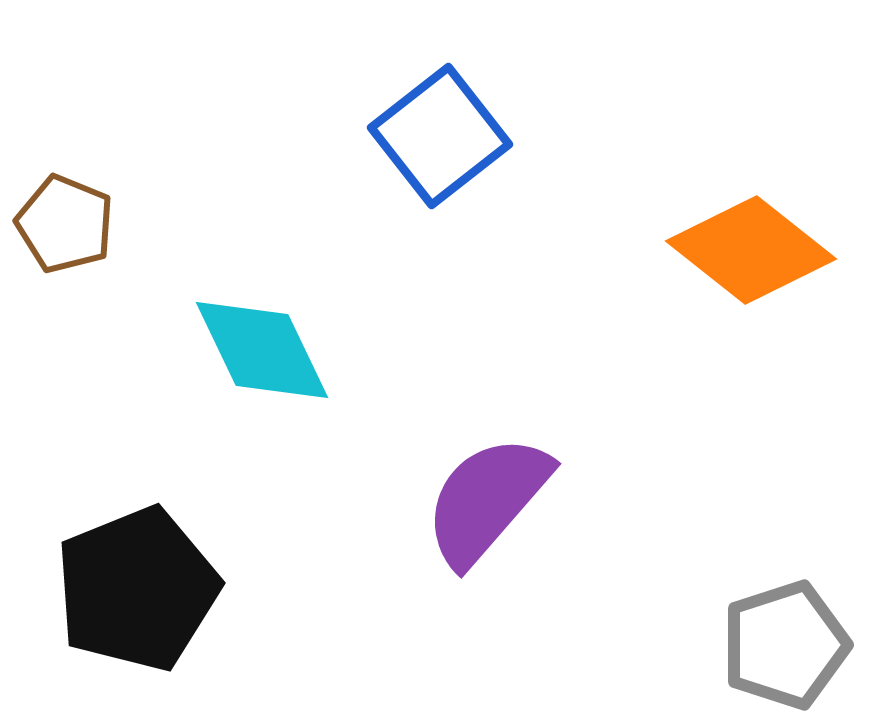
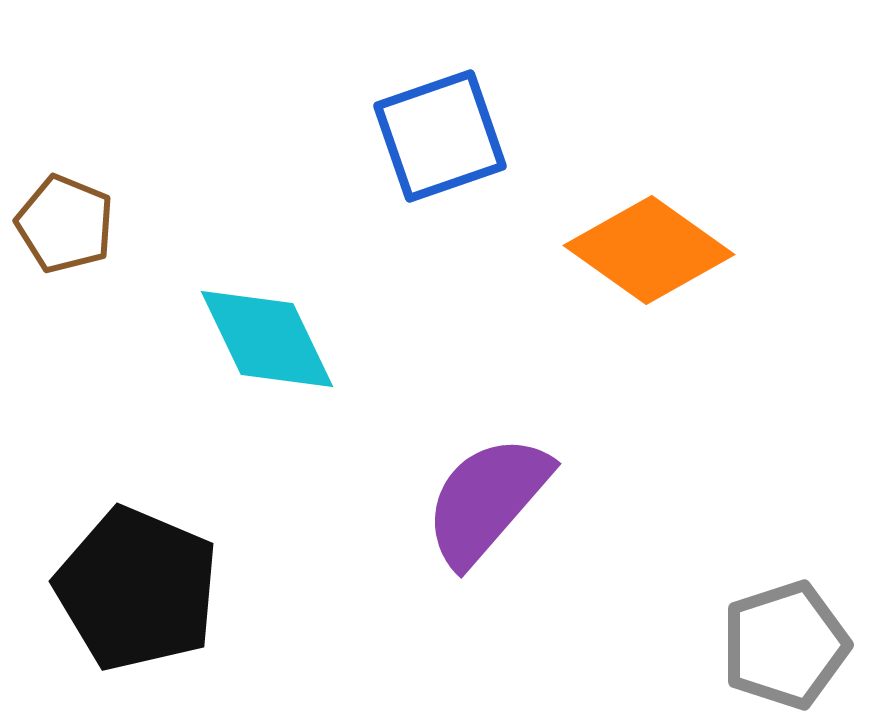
blue square: rotated 19 degrees clockwise
orange diamond: moved 102 px left; rotated 3 degrees counterclockwise
cyan diamond: moved 5 px right, 11 px up
black pentagon: rotated 27 degrees counterclockwise
